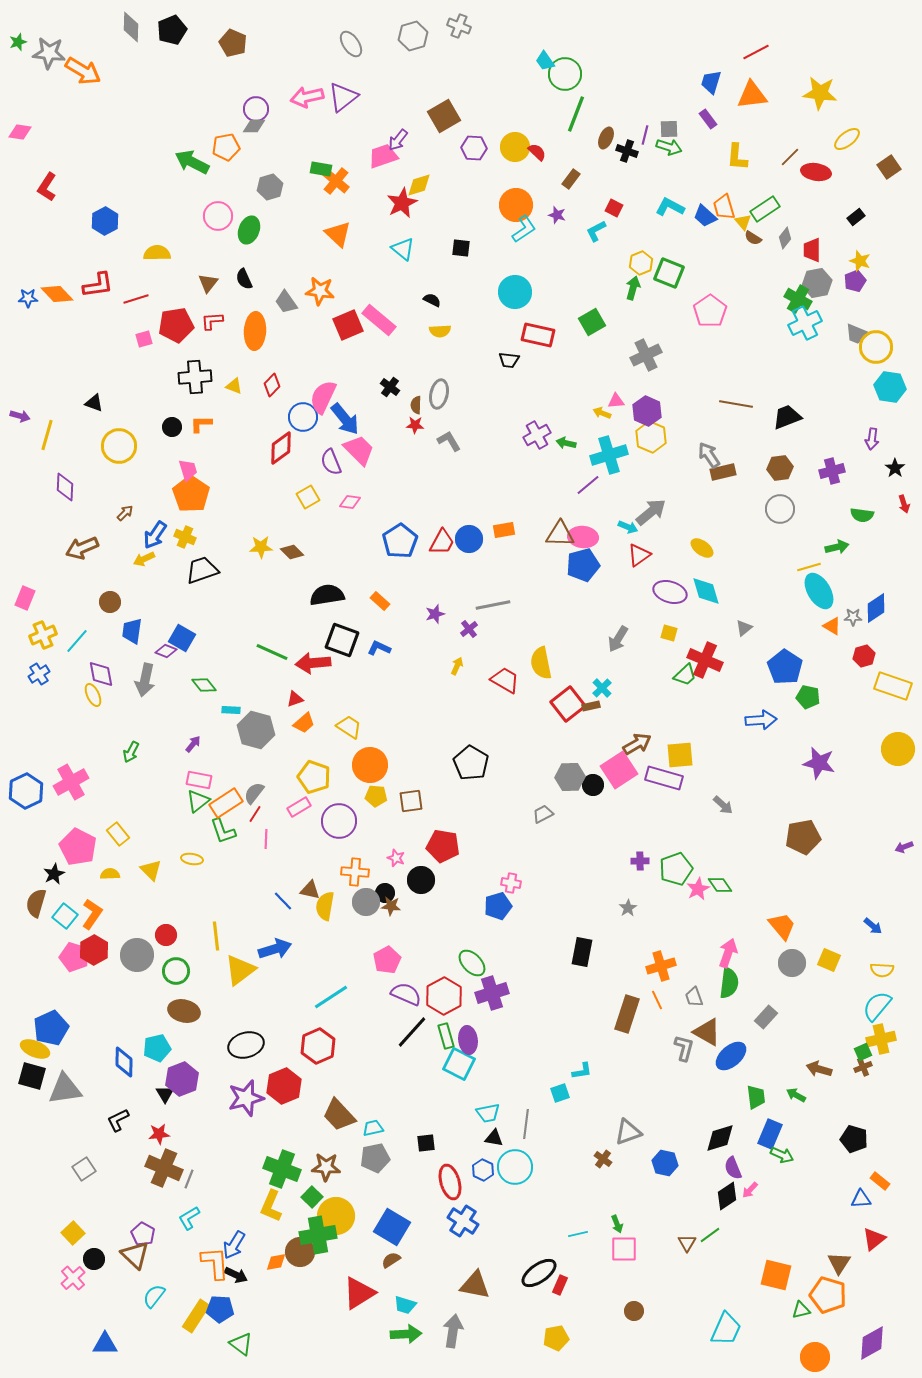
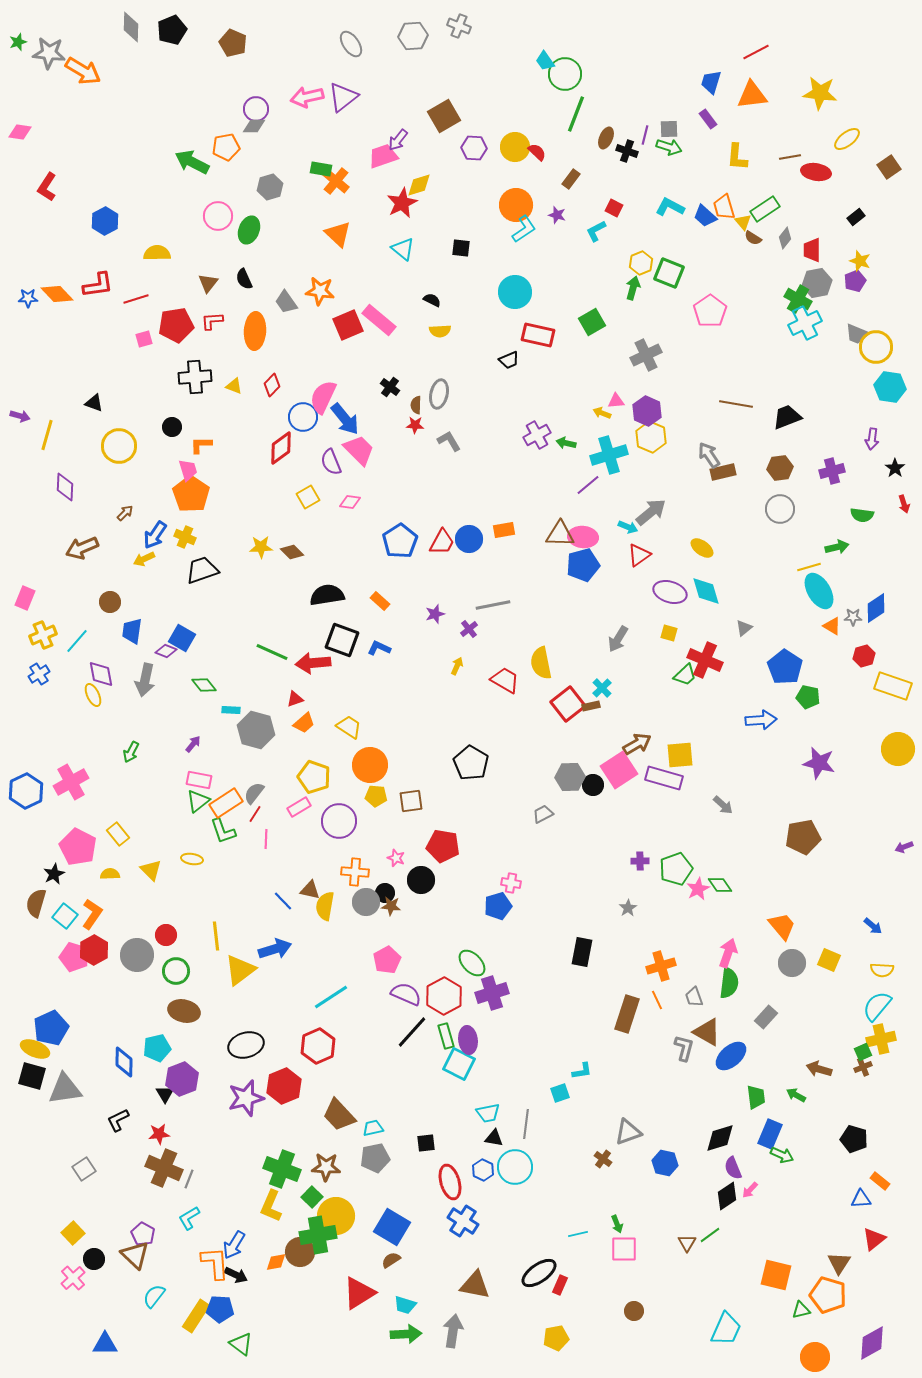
gray hexagon at (413, 36): rotated 12 degrees clockwise
brown line at (790, 157): rotated 35 degrees clockwise
black trapezoid at (509, 360): rotated 30 degrees counterclockwise
orange L-shape at (201, 424): moved 21 px down
